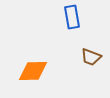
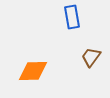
brown trapezoid: rotated 105 degrees clockwise
